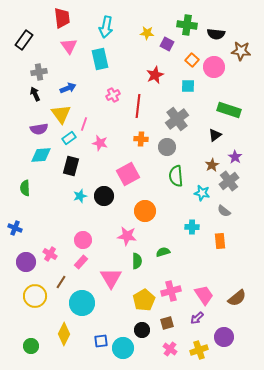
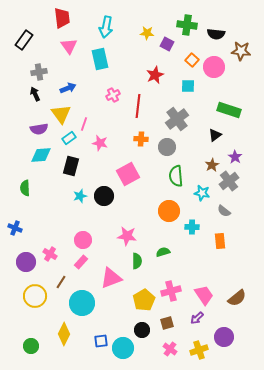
orange circle at (145, 211): moved 24 px right
pink triangle at (111, 278): rotated 40 degrees clockwise
